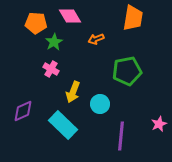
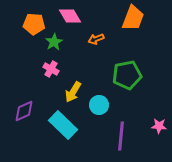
orange trapezoid: rotated 12 degrees clockwise
orange pentagon: moved 2 px left, 1 px down
green pentagon: moved 4 px down
yellow arrow: rotated 10 degrees clockwise
cyan circle: moved 1 px left, 1 px down
purple diamond: moved 1 px right
pink star: moved 2 px down; rotated 28 degrees clockwise
